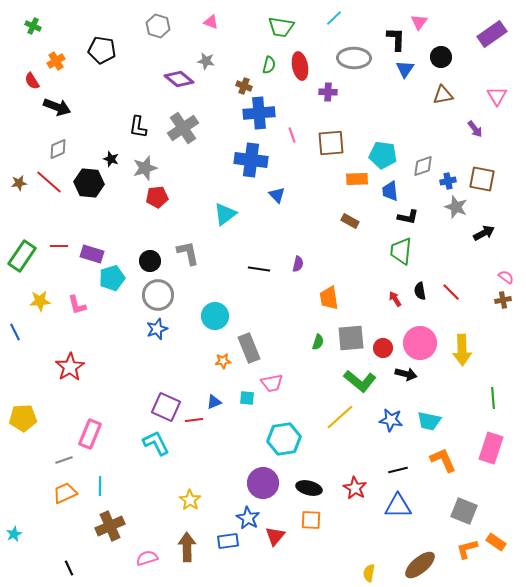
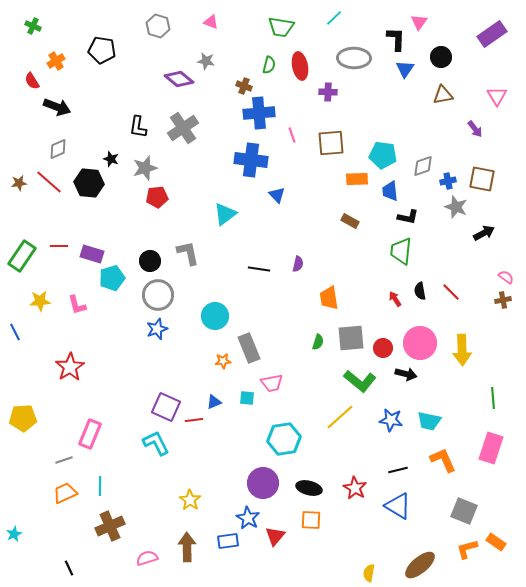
blue triangle at (398, 506): rotated 32 degrees clockwise
